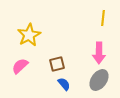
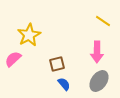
yellow line: moved 3 px down; rotated 63 degrees counterclockwise
pink arrow: moved 2 px left, 1 px up
pink semicircle: moved 7 px left, 7 px up
gray ellipse: moved 1 px down
